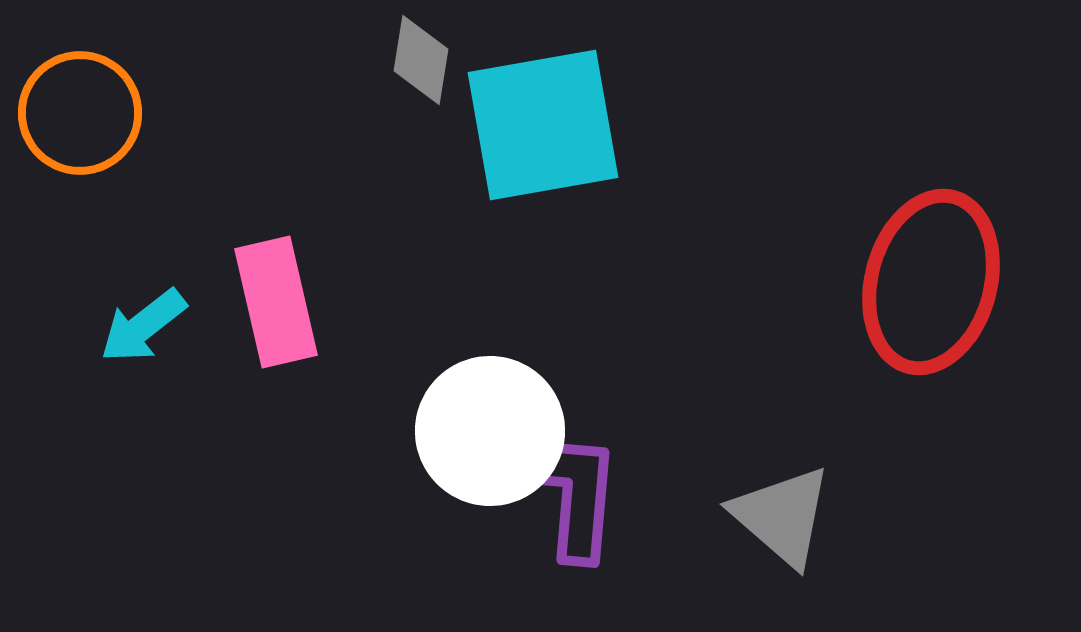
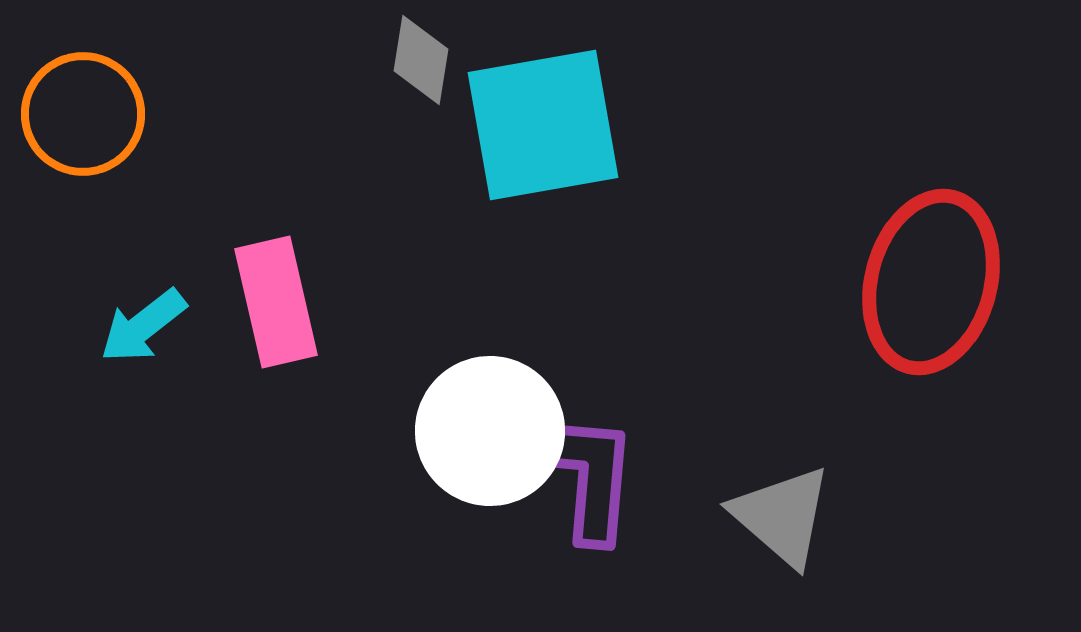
orange circle: moved 3 px right, 1 px down
purple L-shape: moved 16 px right, 17 px up
